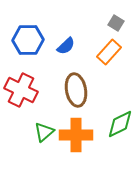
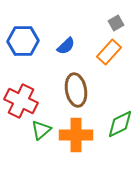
gray square: rotated 28 degrees clockwise
blue hexagon: moved 5 px left, 1 px down
red cross: moved 11 px down
green triangle: moved 3 px left, 2 px up
